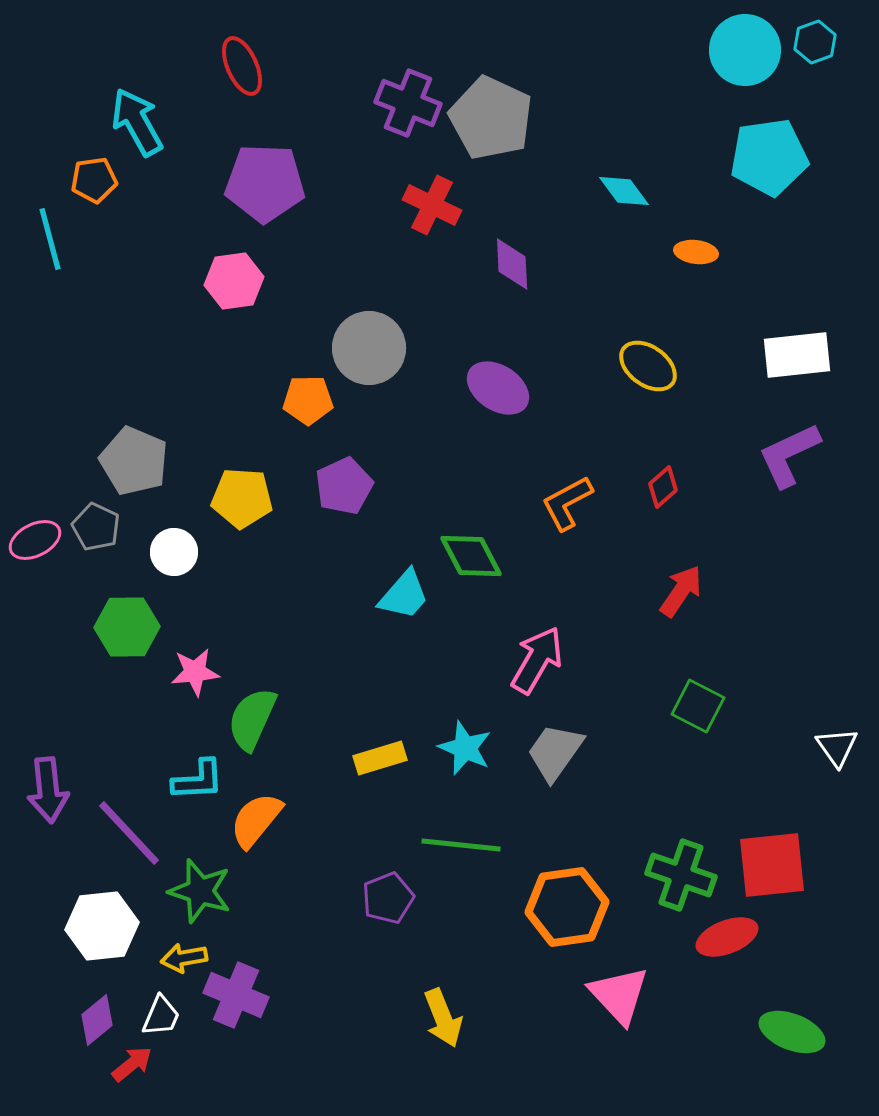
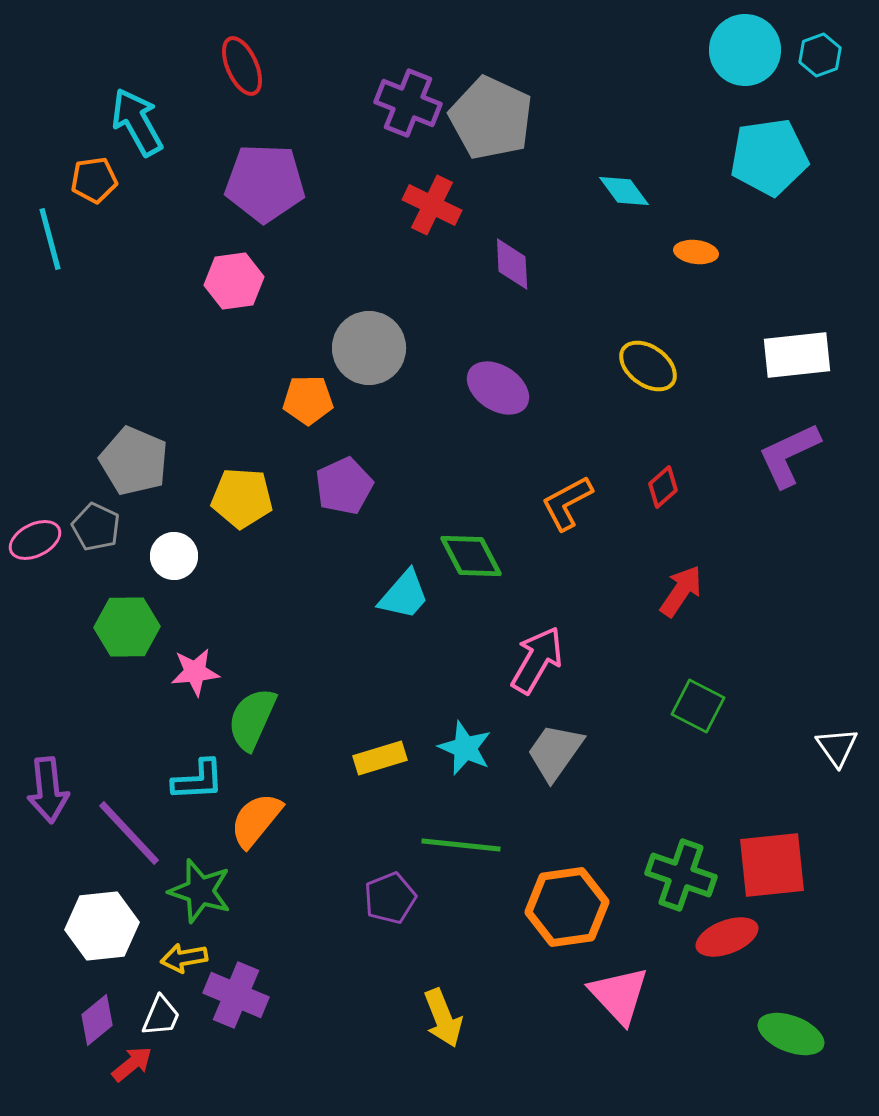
cyan hexagon at (815, 42): moved 5 px right, 13 px down
white circle at (174, 552): moved 4 px down
purple pentagon at (388, 898): moved 2 px right
green ellipse at (792, 1032): moved 1 px left, 2 px down
